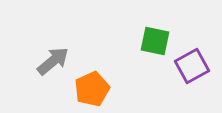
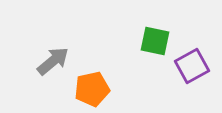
orange pentagon: rotated 12 degrees clockwise
